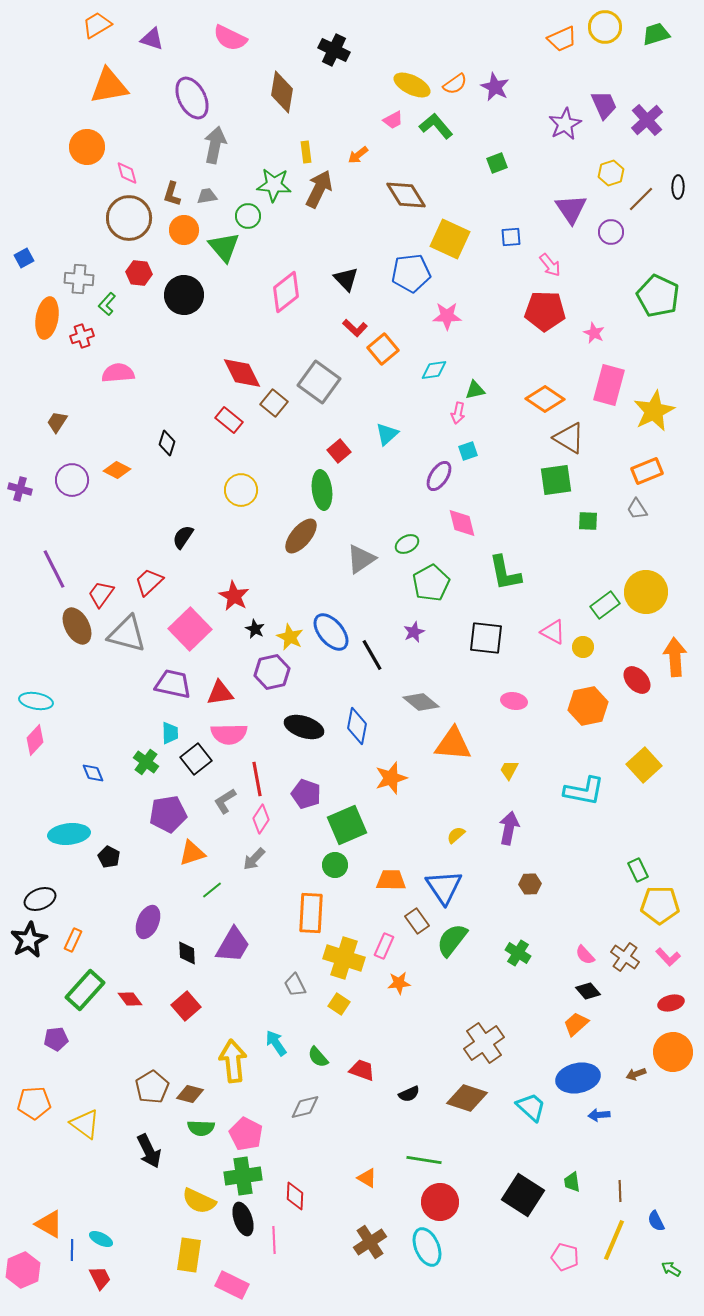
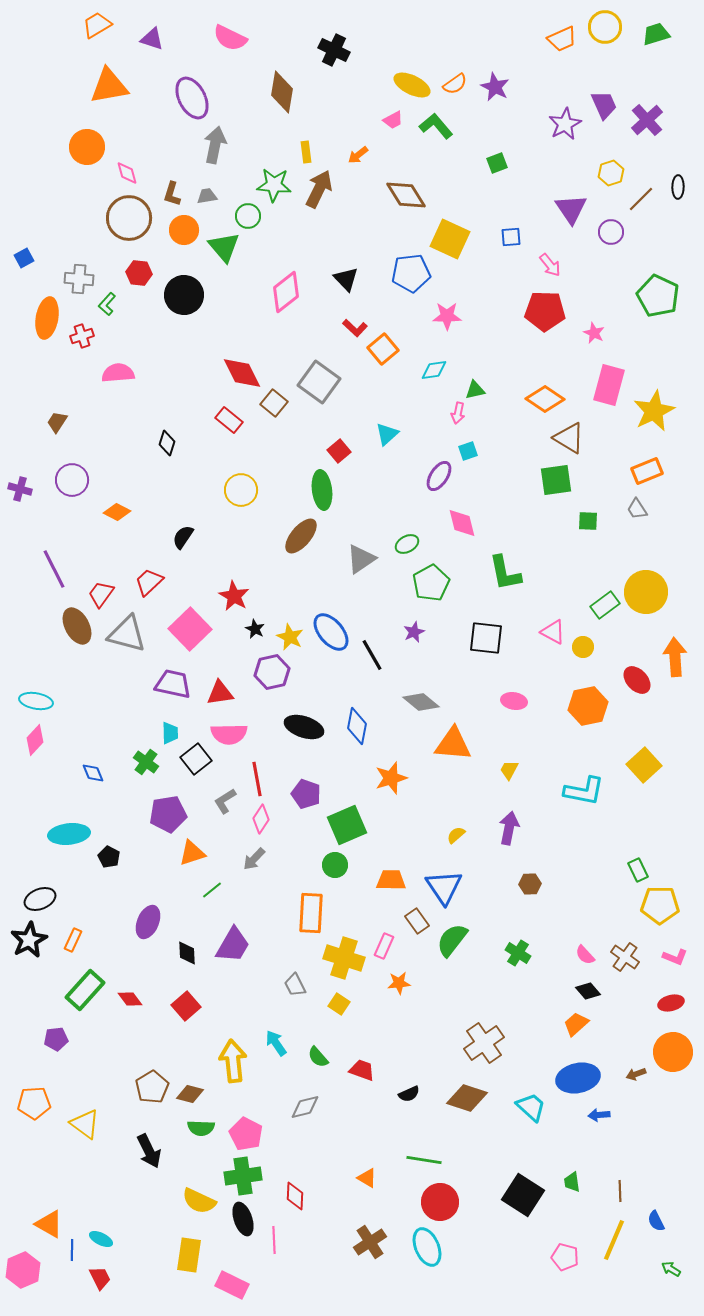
orange diamond at (117, 470): moved 42 px down
pink L-shape at (668, 957): moved 7 px right; rotated 25 degrees counterclockwise
